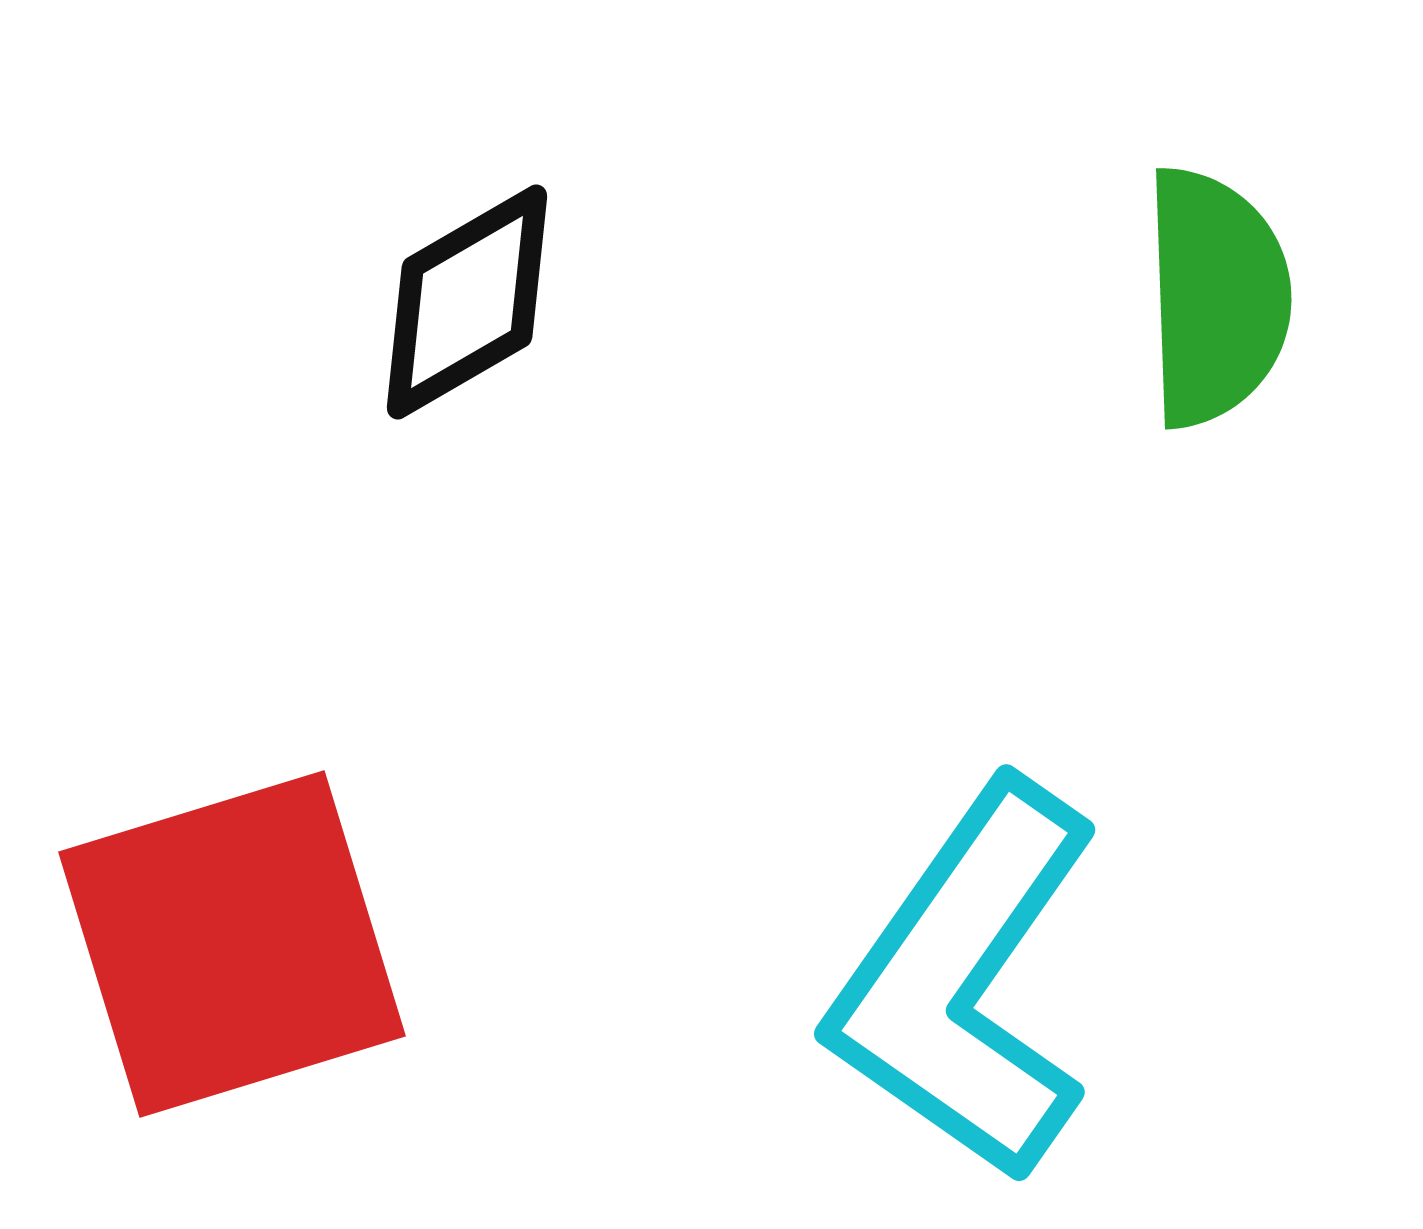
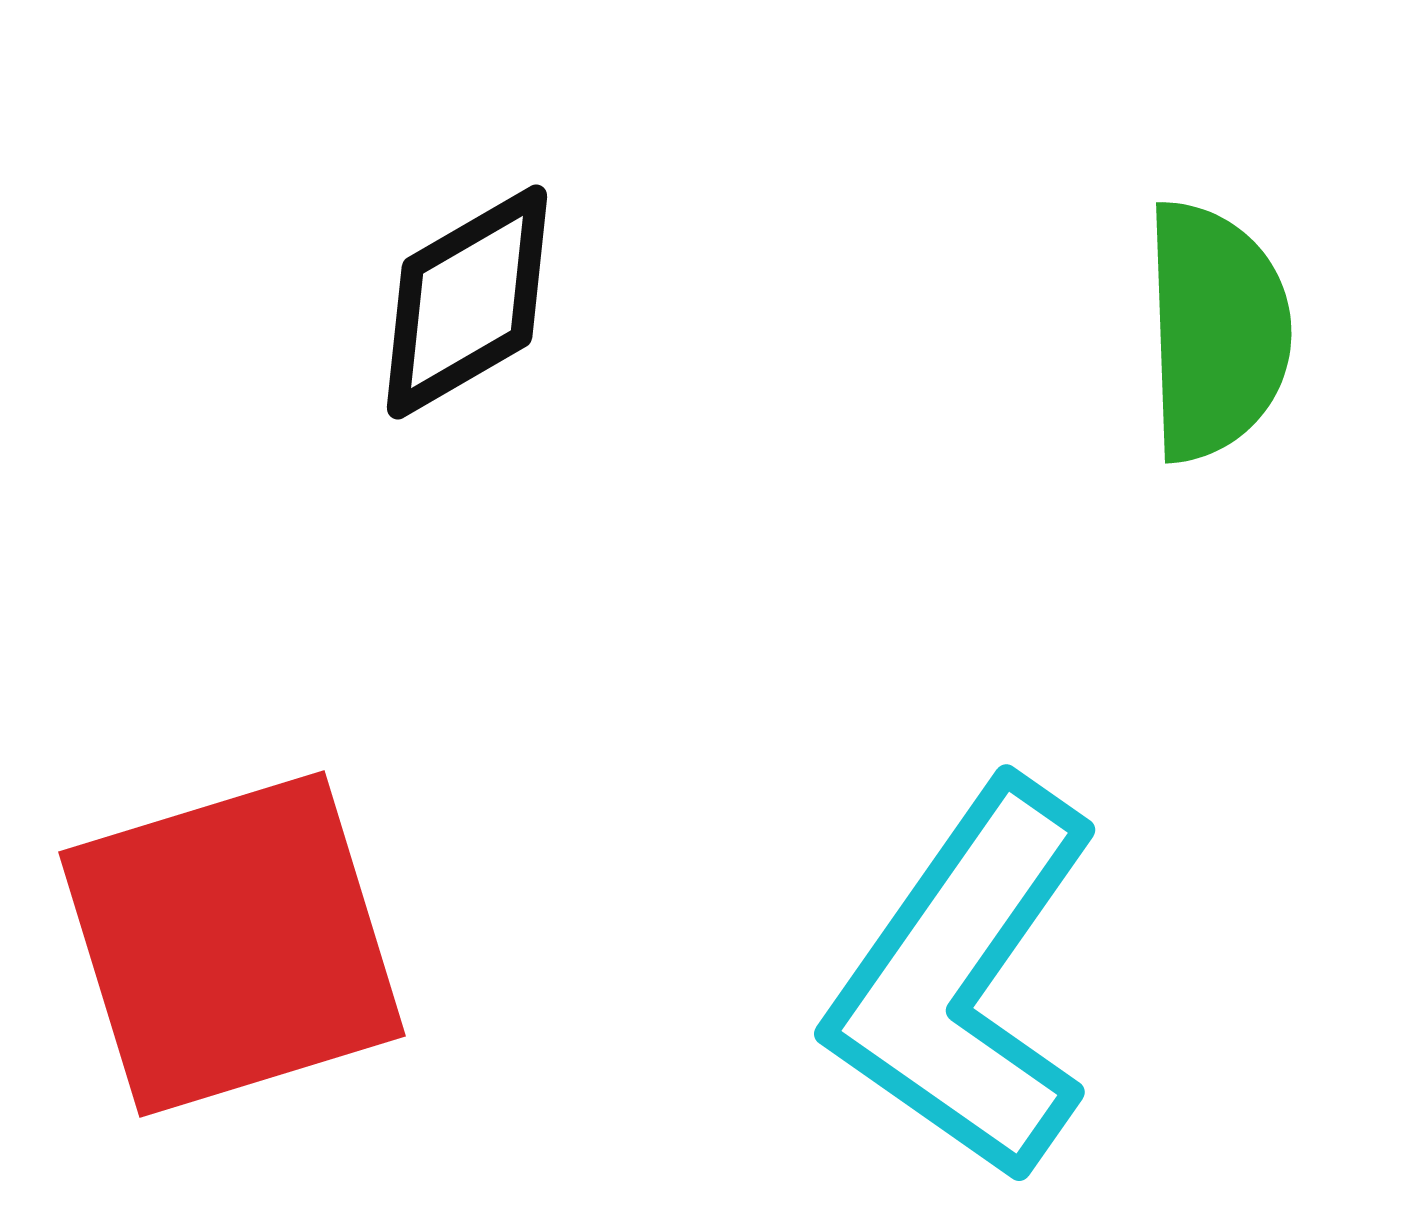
green semicircle: moved 34 px down
